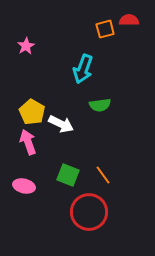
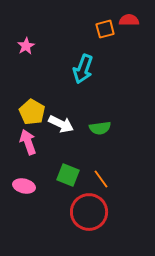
green semicircle: moved 23 px down
orange line: moved 2 px left, 4 px down
